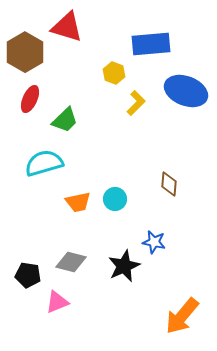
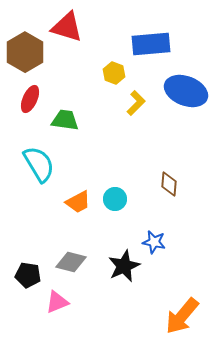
green trapezoid: rotated 128 degrees counterclockwise
cyan semicircle: moved 5 px left, 1 px down; rotated 75 degrees clockwise
orange trapezoid: rotated 16 degrees counterclockwise
